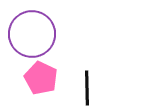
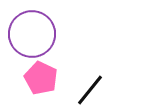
black line: moved 3 px right, 2 px down; rotated 40 degrees clockwise
